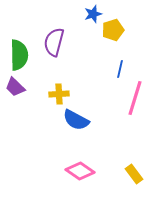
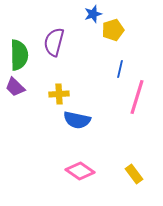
pink line: moved 2 px right, 1 px up
blue semicircle: moved 1 px right; rotated 16 degrees counterclockwise
